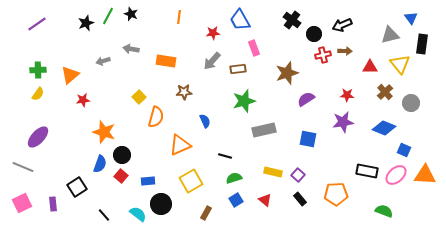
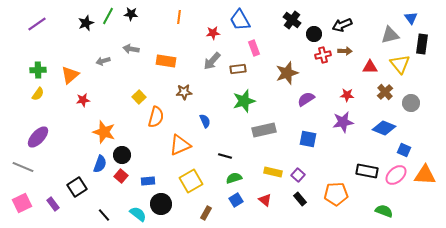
black star at (131, 14): rotated 16 degrees counterclockwise
purple rectangle at (53, 204): rotated 32 degrees counterclockwise
